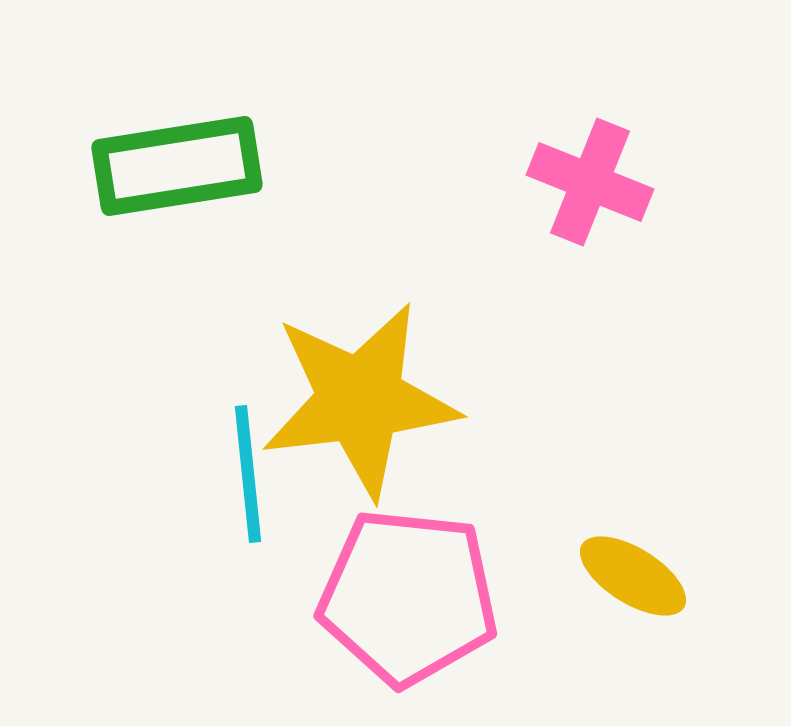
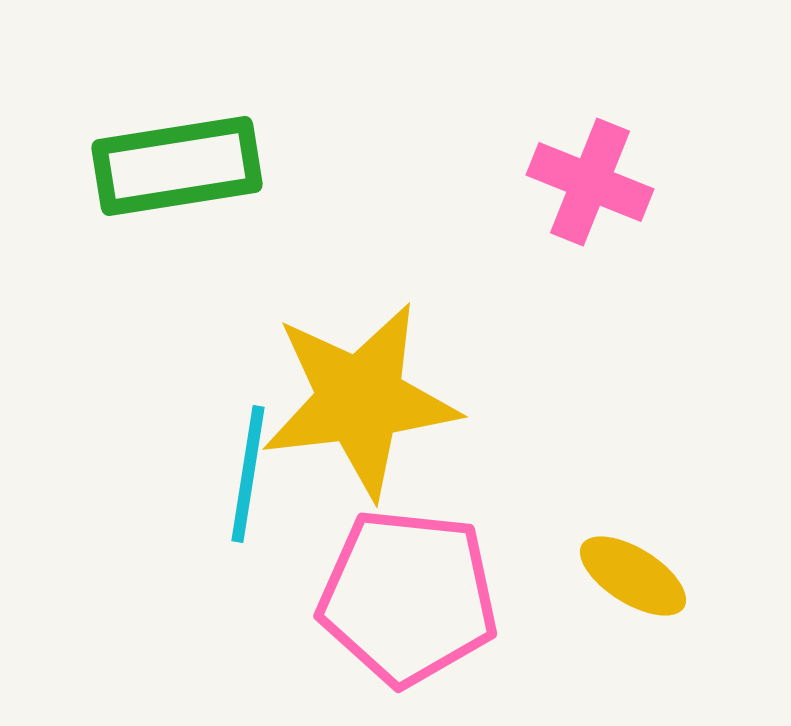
cyan line: rotated 15 degrees clockwise
